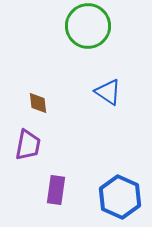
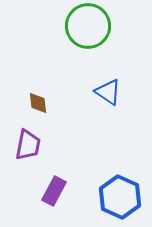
purple rectangle: moved 2 px left, 1 px down; rotated 20 degrees clockwise
